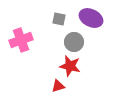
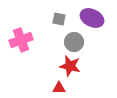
purple ellipse: moved 1 px right
red triangle: moved 1 px right, 2 px down; rotated 16 degrees clockwise
